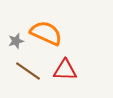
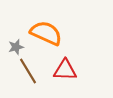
gray star: moved 6 px down
brown line: rotated 24 degrees clockwise
